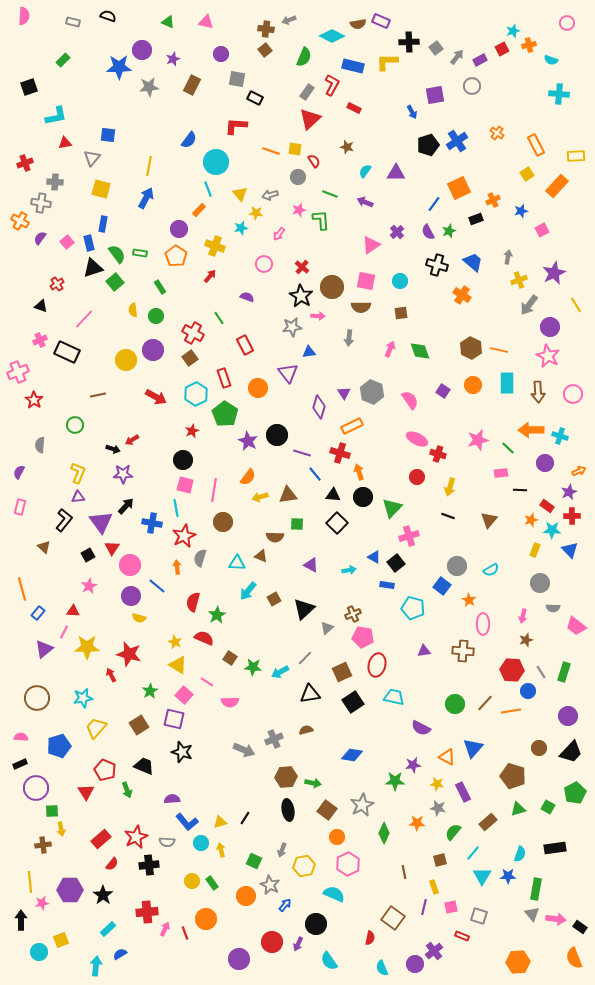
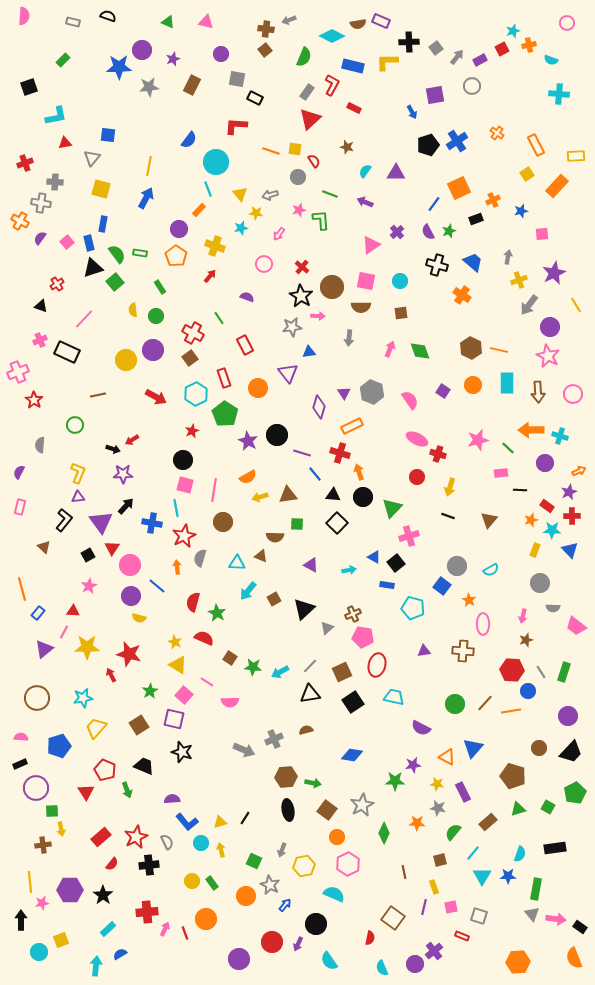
pink square at (542, 230): moved 4 px down; rotated 24 degrees clockwise
orange semicircle at (248, 477): rotated 24 degrees clockwise
green star at (217, 615): moved 2 px up; rotated 12 degrees counterclockwise
gray line at (305, 658): moved 5 px right, 8 px down
red rectangle at (101, 839): moved 2 px up
gray semicircle at (167, 842): rotated 119 degrees counterclockwise
